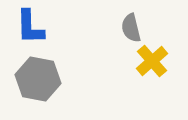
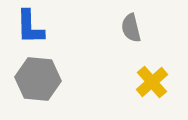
yellow cross: moved 21 px down
gray hexagon: rotated 6 degrees counterclockwise
